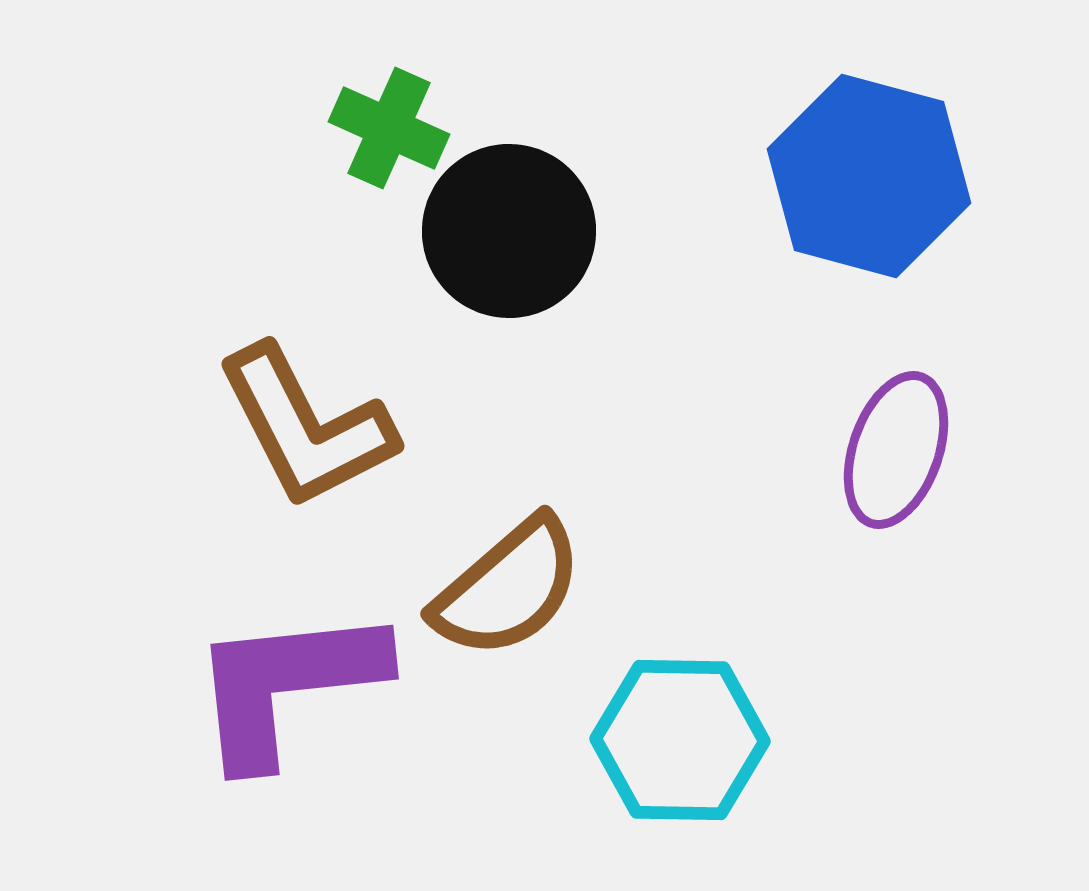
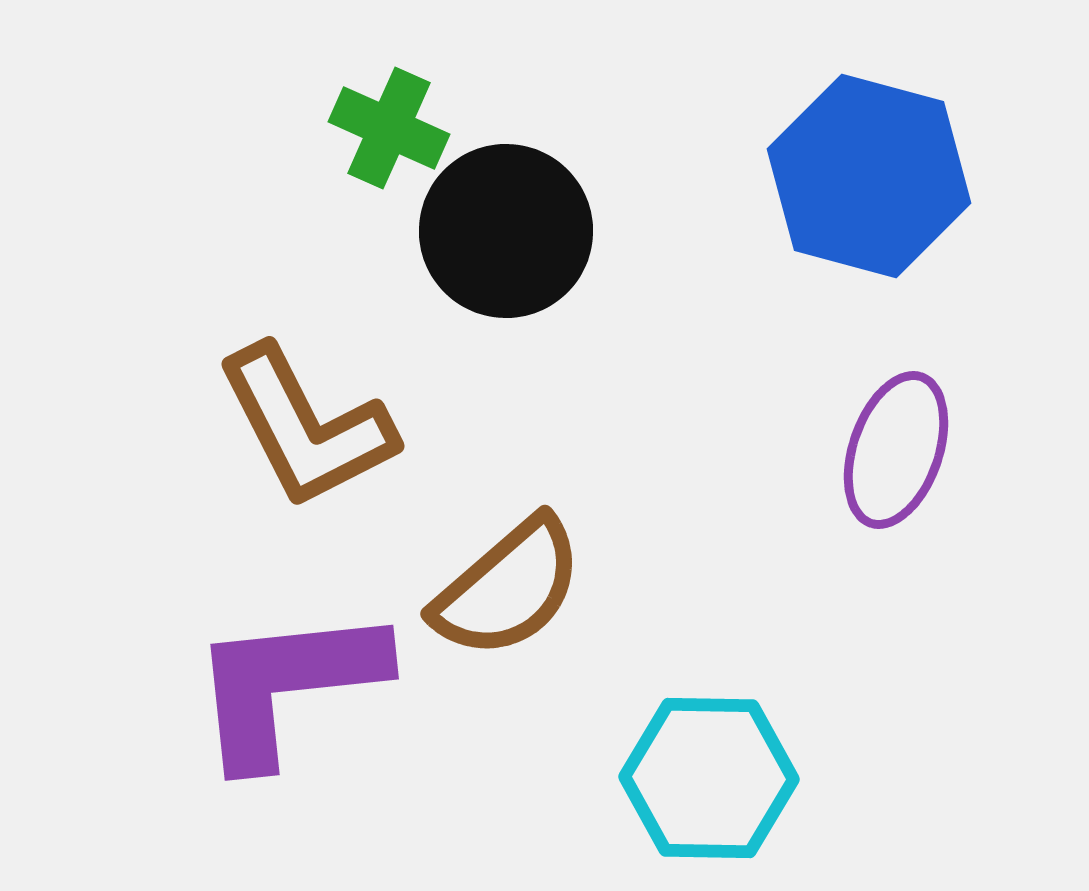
black circle: moved 3 px left
cyan hexagon: moved 29 px right, 38 px down
